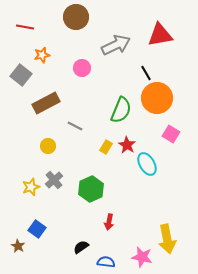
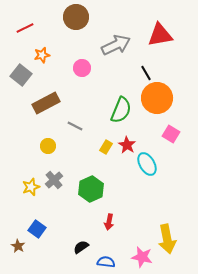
red line: moved 1 px down; rotated 36 degrees counterclockwise
